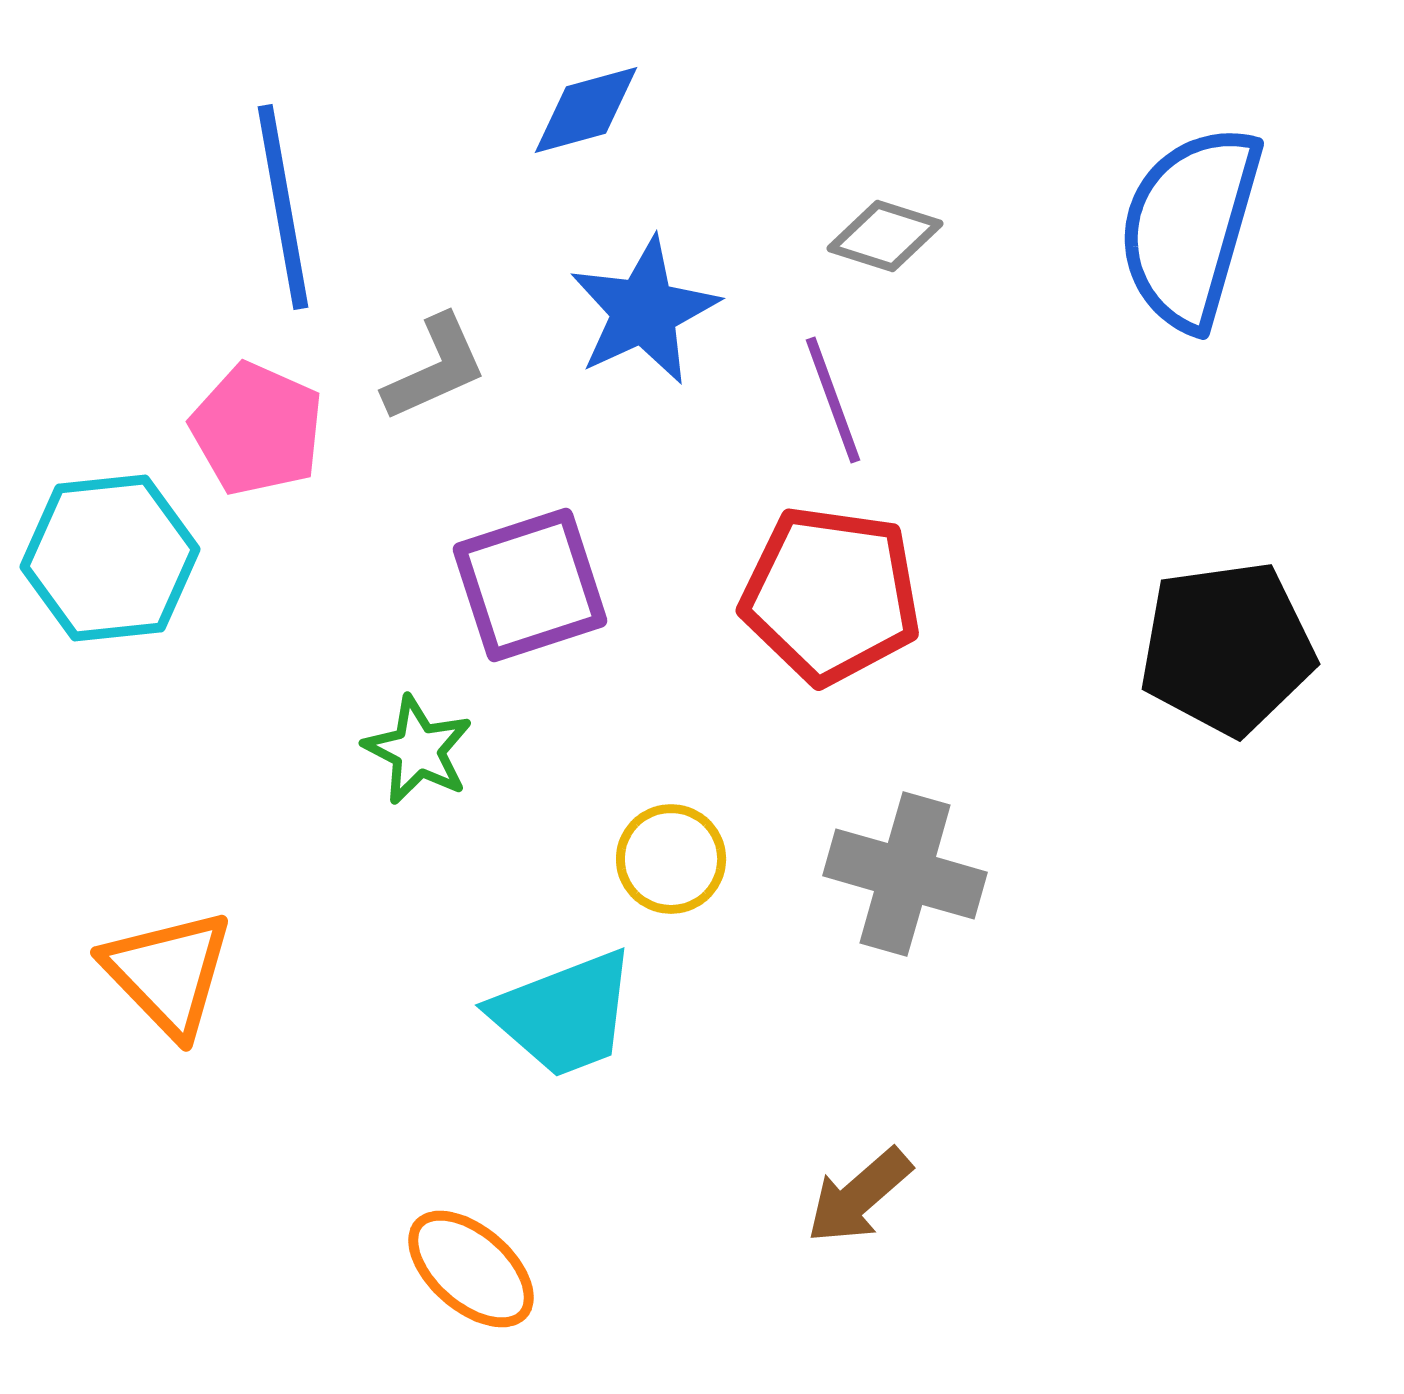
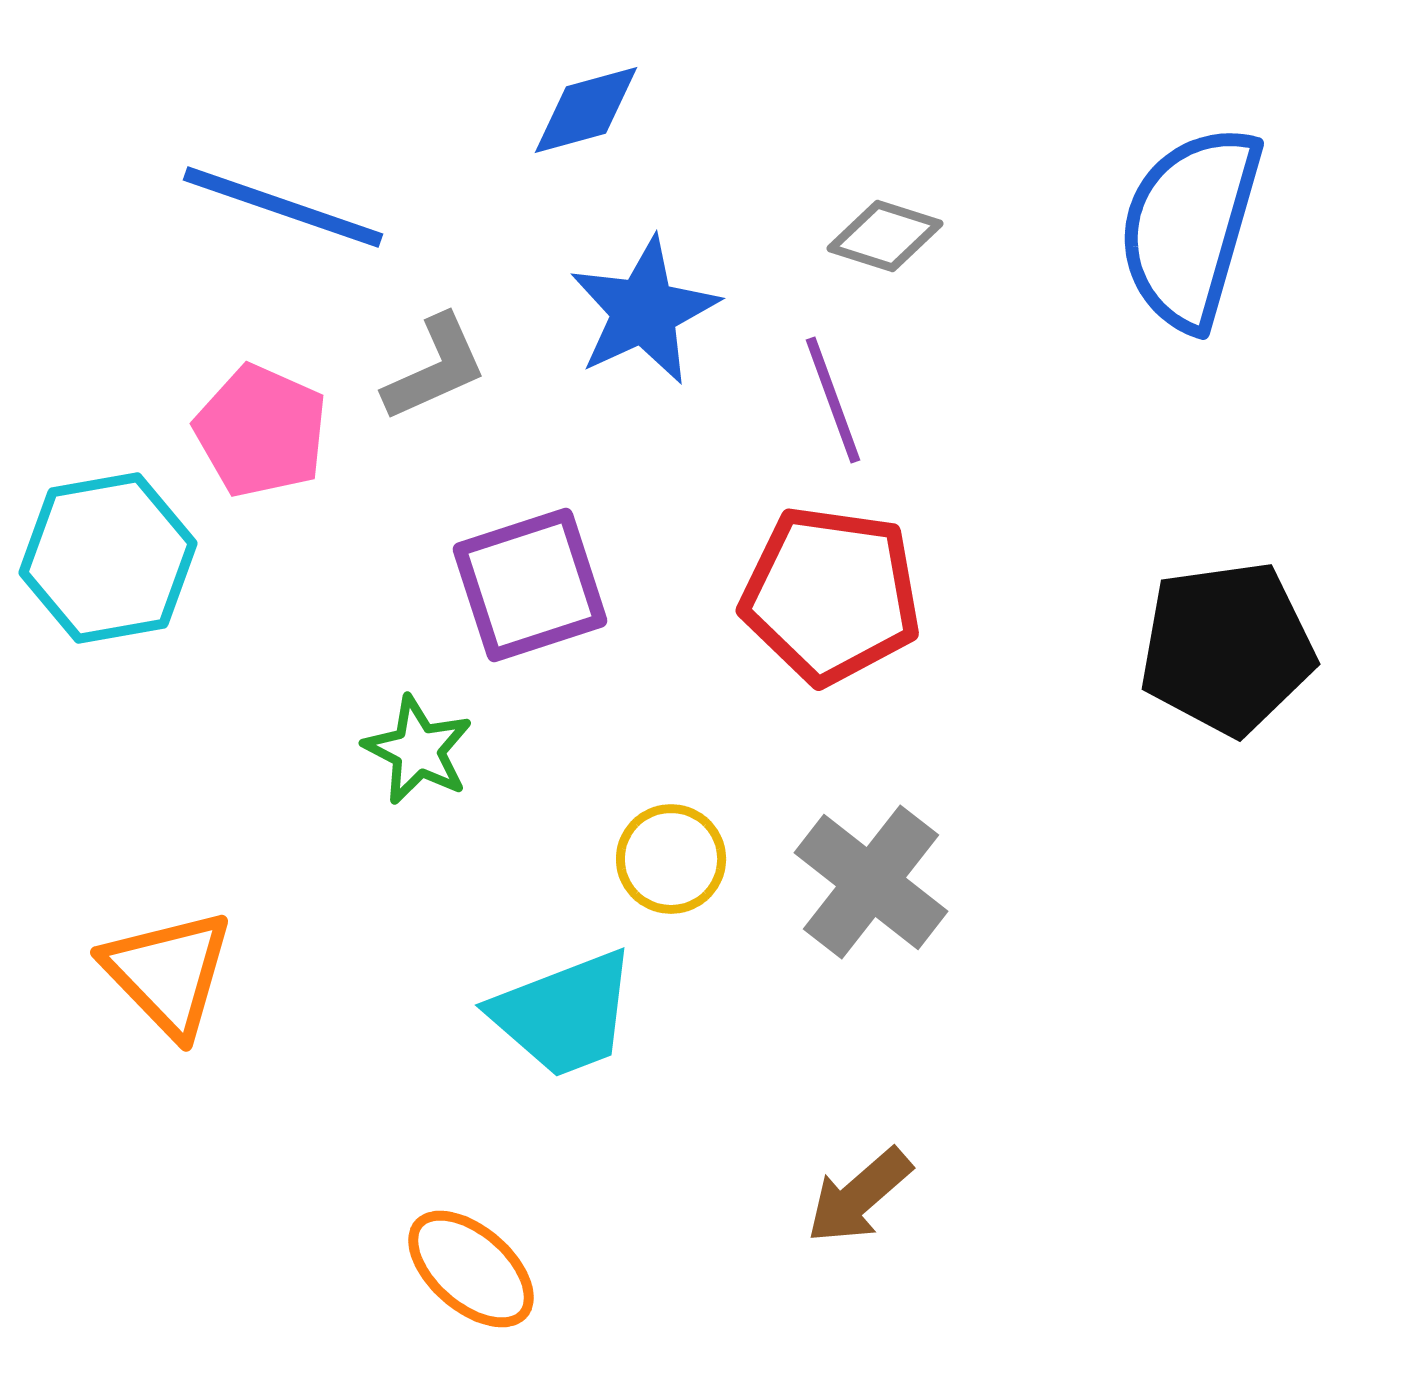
blue line: rotated 61 degrees counterclockwise
pink pentagon: moved 4 px right, 2 px down
cyan hexagon: moved 2 px left; rotated 4 degrees counterclockwise
gray cross: moved 34 px left, 8 px down; rotated 22 degrees clockwise
